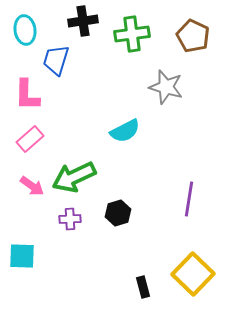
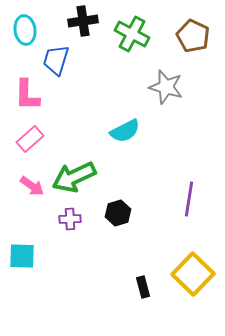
green cross: rotated 36 degrees clockwise
